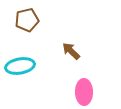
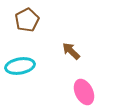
brown pentagon: rotated 15 degrees counterclockwise
pink ellipse: rotated 25 degrees counterclockwise
